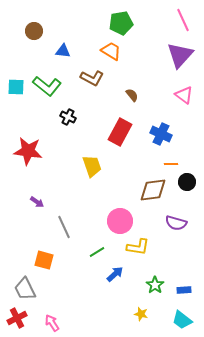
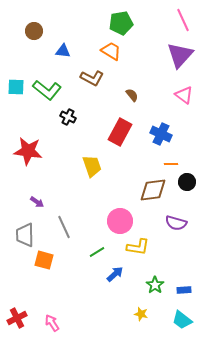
green L-shape: moved 4 px down
gray trapezoid: moved 54 px up; rotated 25 degrees clockwise
